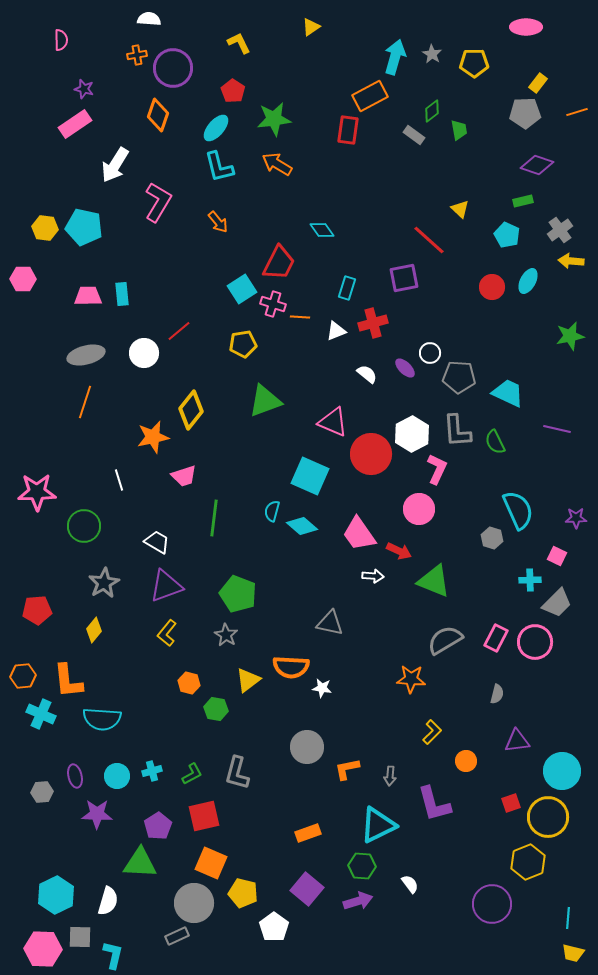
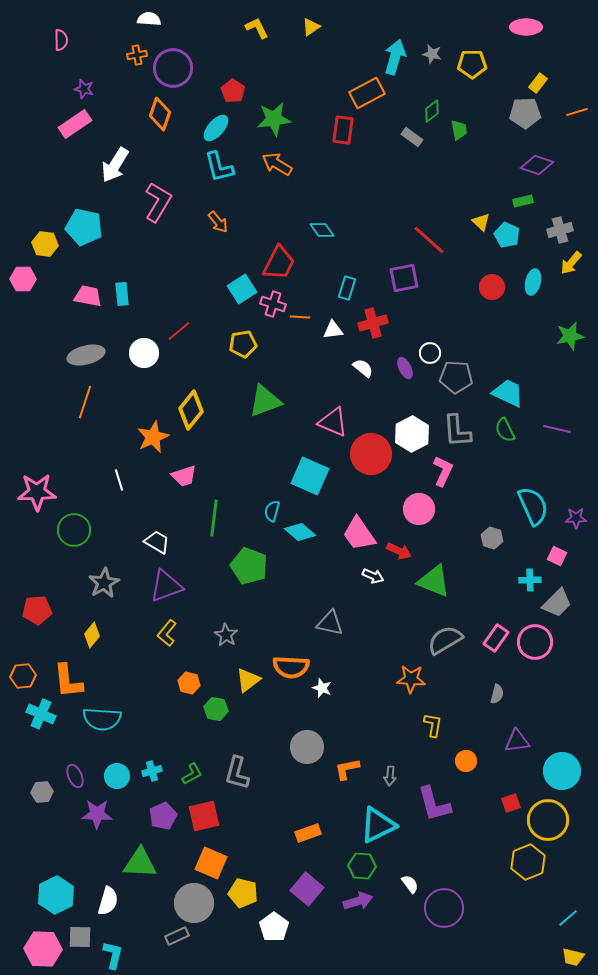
yellow L-shape at (239, 43): moved 18 px right, 15 px up
gray star at (432, 54): rotated 18 degrees counterclockwise
yellow pentagon at (474, 63): moved 2 px left, 1 px down
orange rectangle at (370, 96): moved 3 px left, 3 px up
orange diamond at (158, 115): moved 2 px right, 1 px up
red rectangle at (348, 130): moved 5 px left
gray rectangle at (414, 135): moved 2 px left, 2 px down
yellow triangle at (460, 209): moved 21 px right, 13 px down
yellow hexagon at (45, 228): moved 16 px down
gray cross at (560, 230): rotated 20 degrees clockwise
yellow arrow at (571, 261): moved 2 px down; rotated 55 degrees counterclockwise
cyan ellipse at (528, 281): moved 5 px right, 1 px down; rotated 15 degrees counterclockwise
pink trapezoid at (88, 296): rotated 12 degrees clockwise
white triangle at (336, 331): moved 3 px left, 1 px up; rotated 15 degrees clockwise
purple ellipse at (405, 368): rotated 20 degrees clockwise
white semicircle at (367, 374): moved 4 px left, 6 px up
gray pentagon at (459, 377): moved 3 px left
orange star at (153, 437): rotated 12 degrees counterclockwise
green semicircle at (495, 442): moved 10 px right, 12 px up
pink L-shape at (437, 469): moved 6 px right, 2 px down
cyan semicircle at (518, 510): moved 15 px right, 4 px up
green circle at (84, 526): moved 10 px left, 4 px down
cyan diamond at (302, 526): moved 2 px left, 6 px down
white arrow at (373, 576): rotated 20 degrees clockwise
green pentagon at (238, 594): moved 11 px right, 28 px up
yellow diamond at (94, 630): moved 2 px left, 5 px down
pink rectangle at (496, 638): rotated 8 degrees clockwise
white star at (322, 688): rotated 12 degrees clockwise
yellow L-shape at (432, 732): moved 1 px right, 7 px up; rotated 35 degrees counterclockwise
purple ellipse at (75, 776): rotated 10 degrees counterclockwise
yellow circle at (548, 817): moved 3 px down
purple pentagon at (158, 826): moved 5 px right, 10 px up; rotated 8 degrees clockwise
purple circle at (492, 904): moved 48 px left, 4 px down
cyan line at (568, 918): rotated 45 degrees clockwise
yellow trapezoid at (573, 953): moved 4 px down
